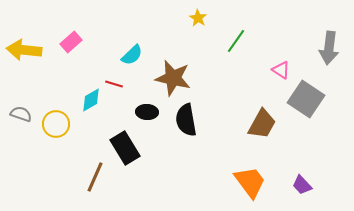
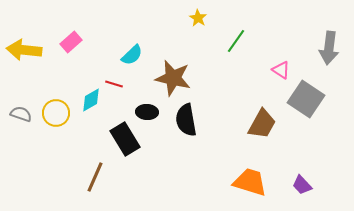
yellow circle: moved 11 px up
black rectangle: moved 9 px up
orange trapezoid: rotated 36 degrees counterclockwise
